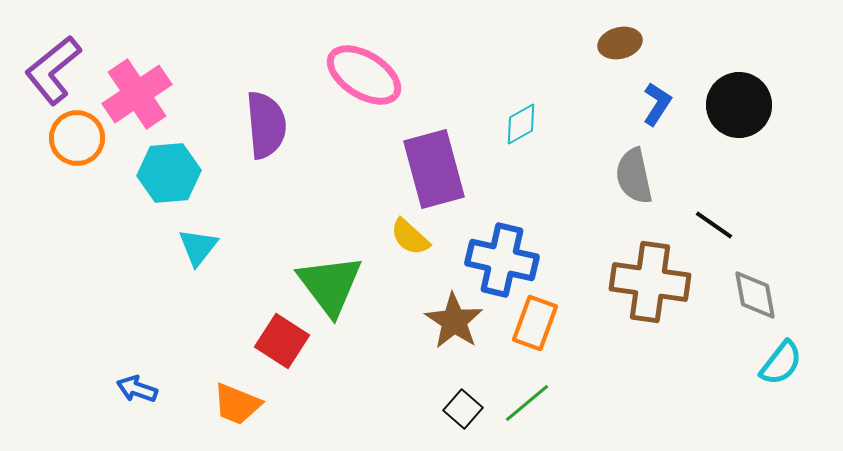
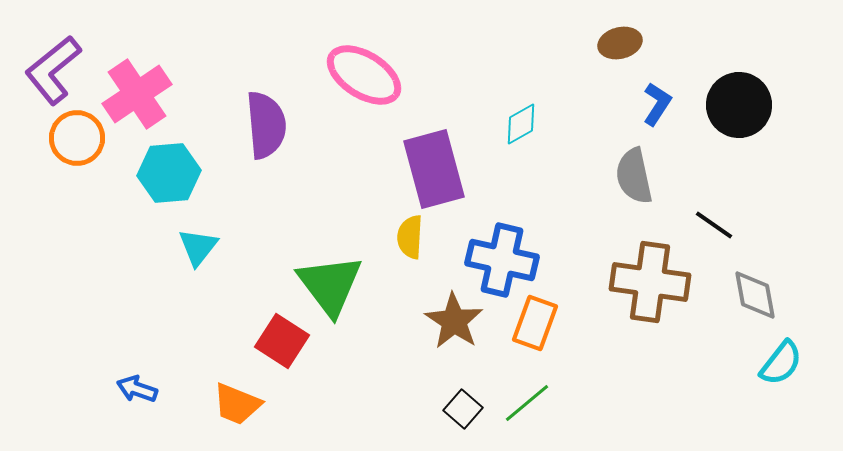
yellow semicircle: rotated 51 degrees clockwise
